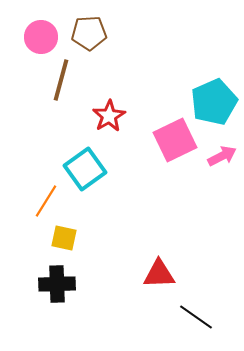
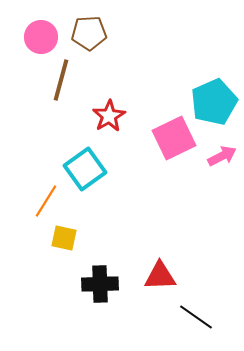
pink square: moved 1 px left, 2 px up
red triangle: moved 1 px right, 2 px down
black cross: moved 43 px right
